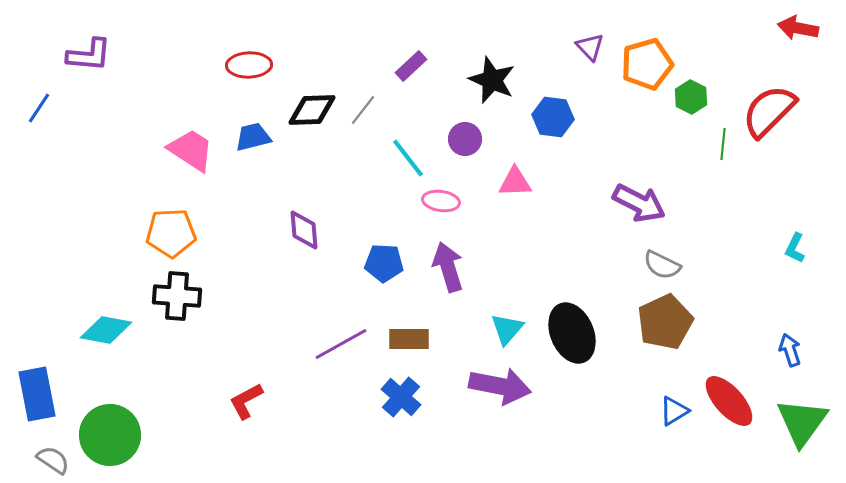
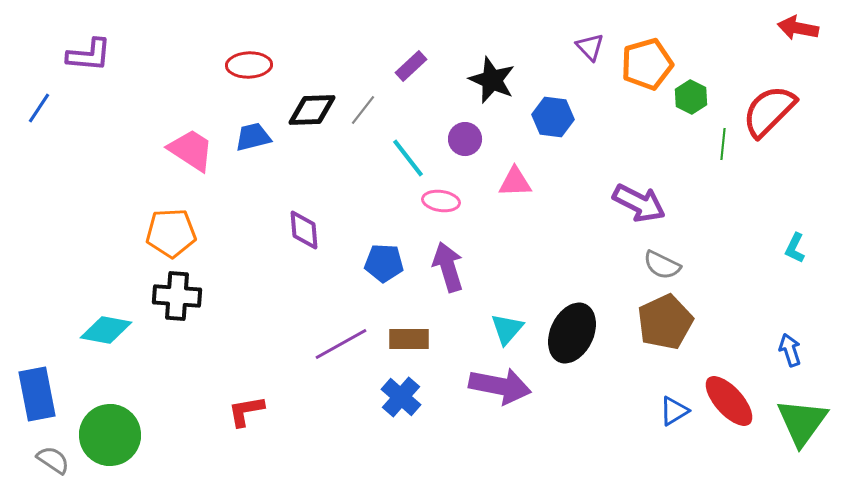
black ellipse at (572, 333): rotated 48 degrees clockwise
red L-shape at (246, 401): moved 10 px down; rotated 18 degrees clockwise
